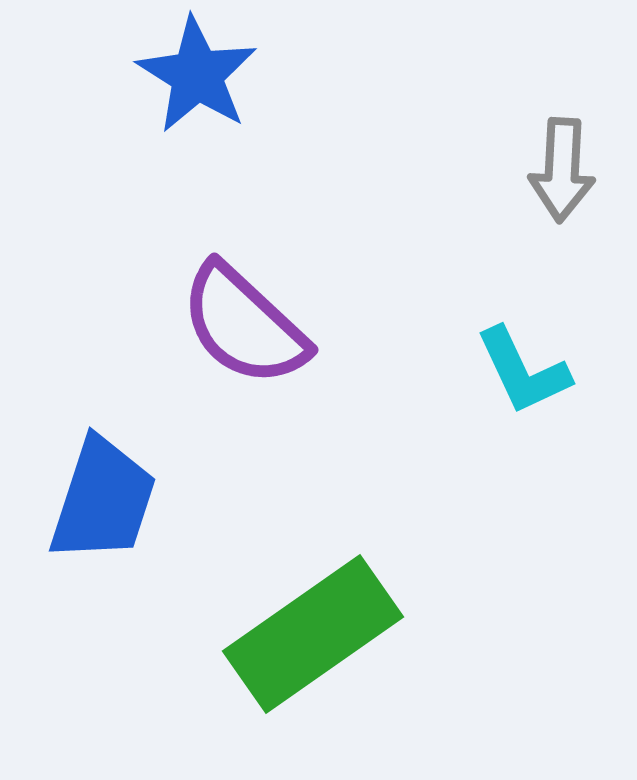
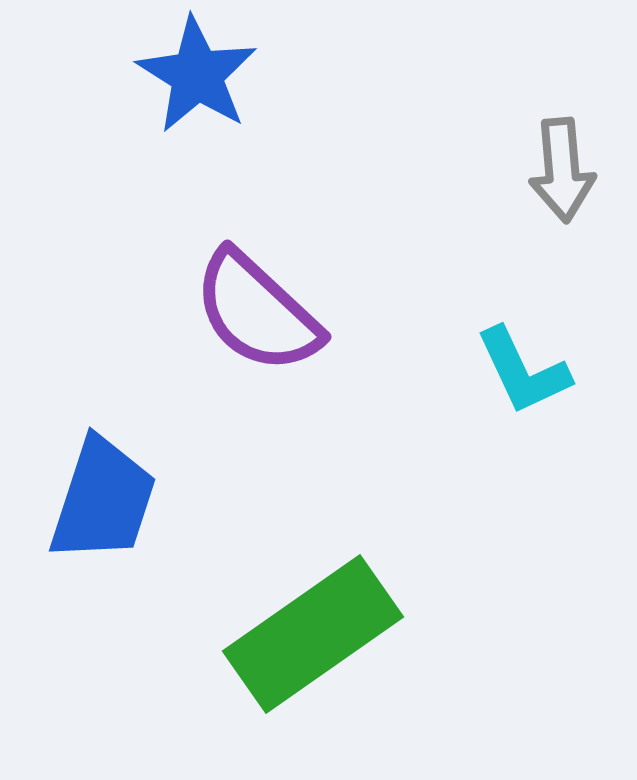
gray arrow: rotated 8 degrees counterclockwise
purple semicircle: moved 13 px right, 13 px up
